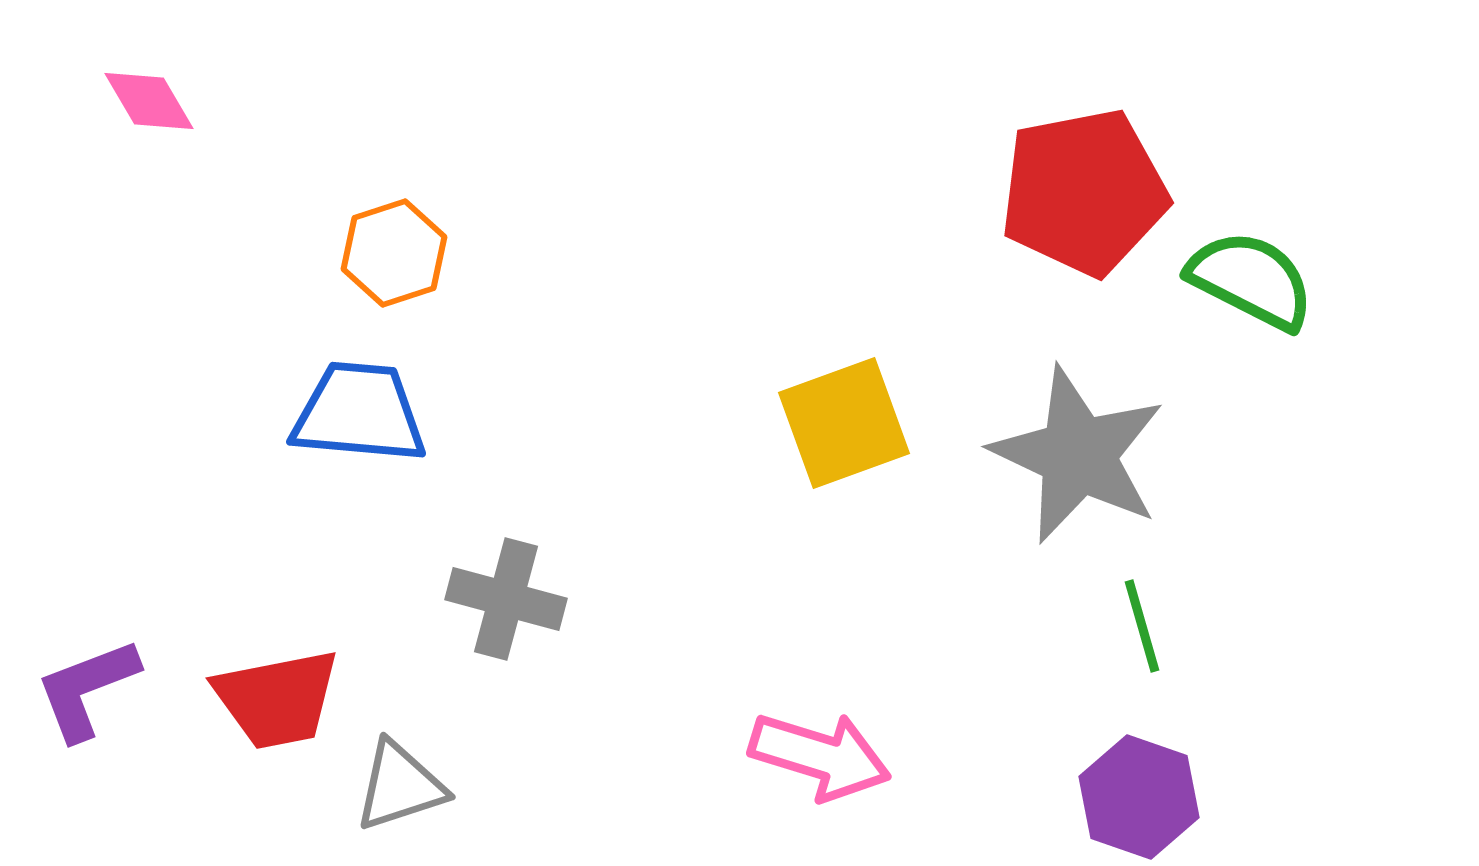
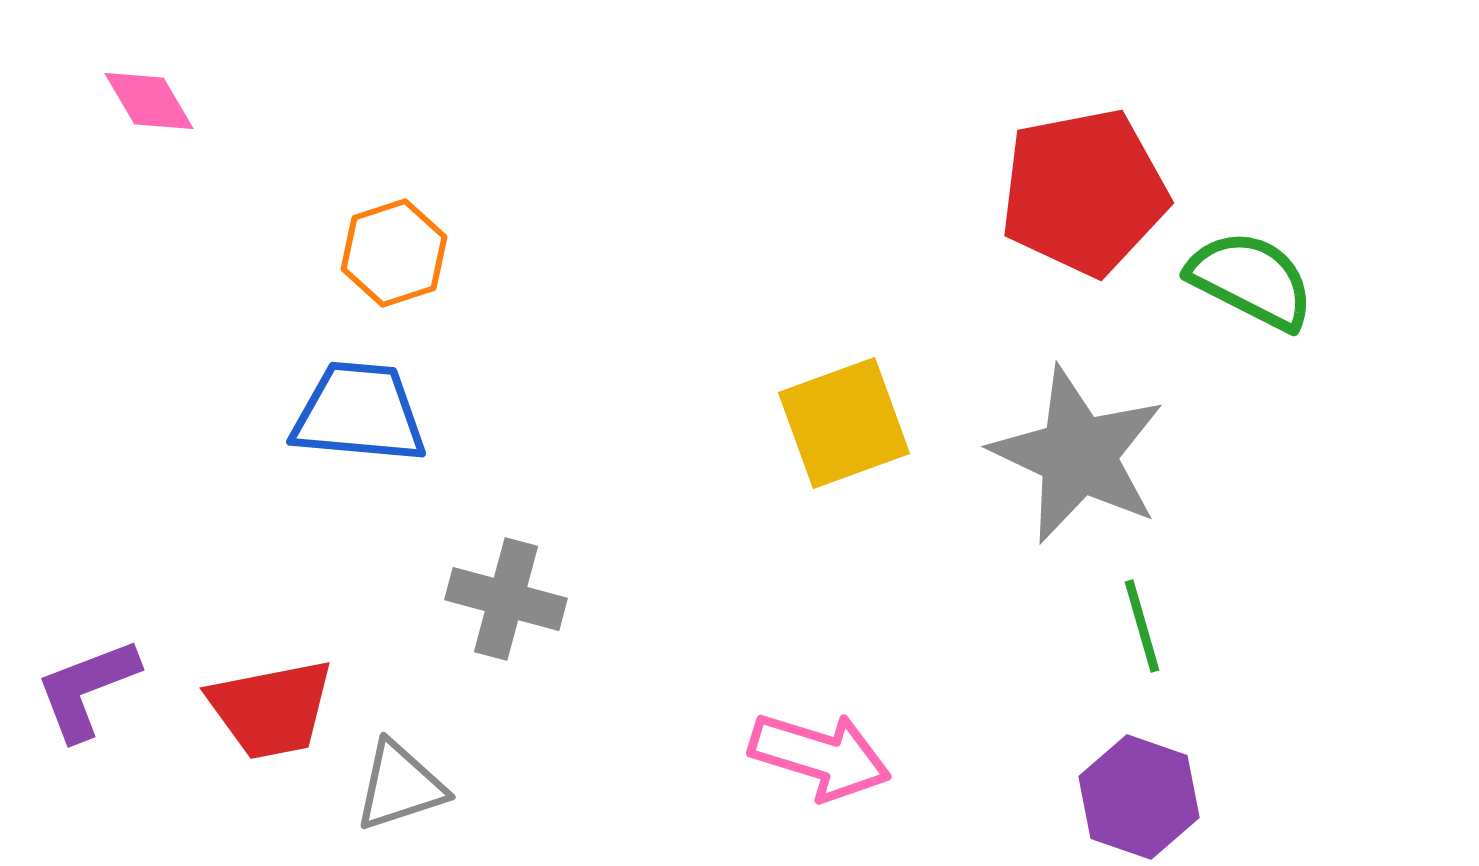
red trapezoid: moved 6 px left, 10 px down
